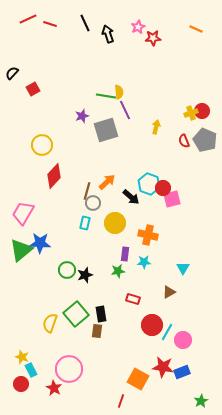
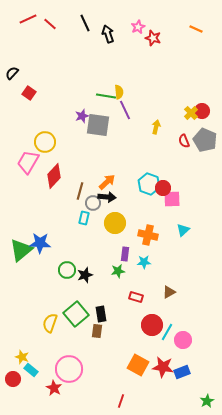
red line at (50, 24): rotated 24 degrees clockwise
red star at (153, 38): rotated 21 degrees clockwise
red square at (33, 89): moved 4 px left, 4 px down; rotated 24 degrees counterclockwise
yellow cross at (191, 113): rotated 24 degrees counterclockwise
gray square at (106, 130): moved 8 px left, 5 px up; rotated 25 degrees clockwise
yellow circle at (42, 145): moved 3 px right, 3 px up
brown line at (87, 191): moved 7 px left
black arrow at (131, 197): moved 24 px left; rotated 36 degrees counterclockwise
pink square at (172, 199): rotated 12 degrees clockwise
pink trapezoid at (23, 213): moved 5 px right, 51 px up
cyan rectangle at (85, 223): moved 1 px left, 5 px up
cyan triangle at (183, 268): moved 38 px up; rotated 16 degrees clockwise
red rectangle at (133, 299): moved 3 px right, 2 px up
cyan rectangle at (31, 370): rotated 24 degrees counterclockwise
orange square at (138, 379): moved 14 px up
red circle at (21, 384): moved 8 px left, 5 px up
green star at (201, 401): moved 6 px right
